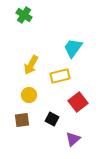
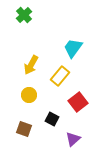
green cross: rotated 14 degrees clockwise
yellow rectangle: rotated 36 degrees counterclockwise
brown square: moved 2 px right, 9 px down; rotated 28 degrees clockwise
